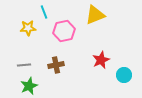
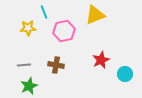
brown cross: rotated 21 degrees clockwise
cyan circle: moved 1 px right, 1 px up
